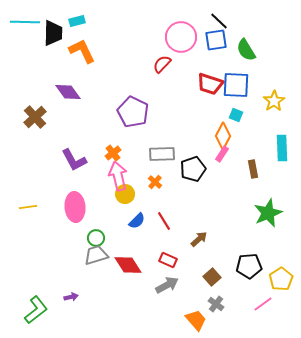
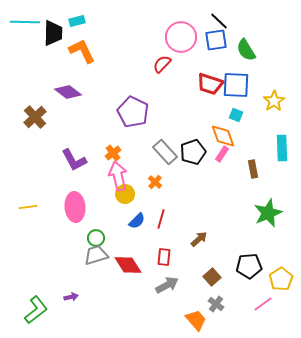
purple diamond at (68, 92): rotated 16 degrees counterclockwise
orange diamond at (223, 136): rotated 48 degrees counterclockwise
gray rectangle at (162, 154): moved 3 px right, 2 px up; rotated 50 degrees clockwise
black pentagon at (193, 169): moved 17 px up
red line at (164, 221): moved 3 px left, 2 px up; rotated 48 degrees clockwise
red rectangle at (168, 260): moved 4 px left, 3 px up; rotated 72 degrees clockwise
